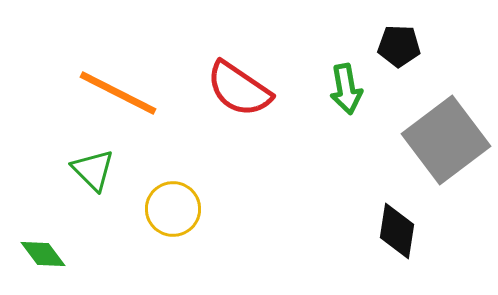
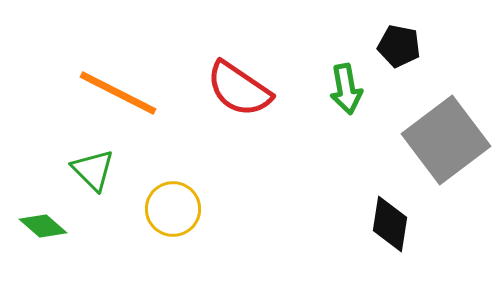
black pentagon: rotated 9 degrees clockwise
black diamond: moved 7 px left, 7 px up
green diamond: moved 28 px up; rotated 12 degrees counterclockwise
